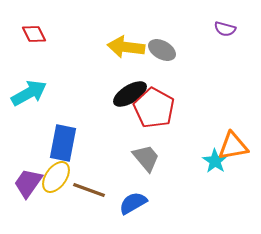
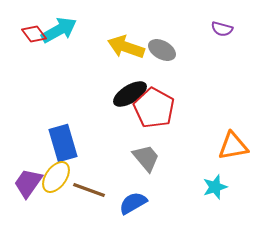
purple semicircle: moved 3 px left
red diamond: rotated 10 degrees counterclockwise
yellow arrow: rotated 12 degrees clockwise
cyan arrow: moved 30 px right, 63 px up
blue rectangle: rotated 27 degrees counterclockwise
cyan star: moved 26 px down; rotated 20 degrees clockwise
